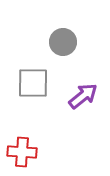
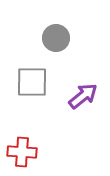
gray circle: moved 7 px left, 4 px up
gray square: moved 1 px left, 1 px up
